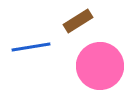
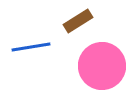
pink circle: moved 2 px right
